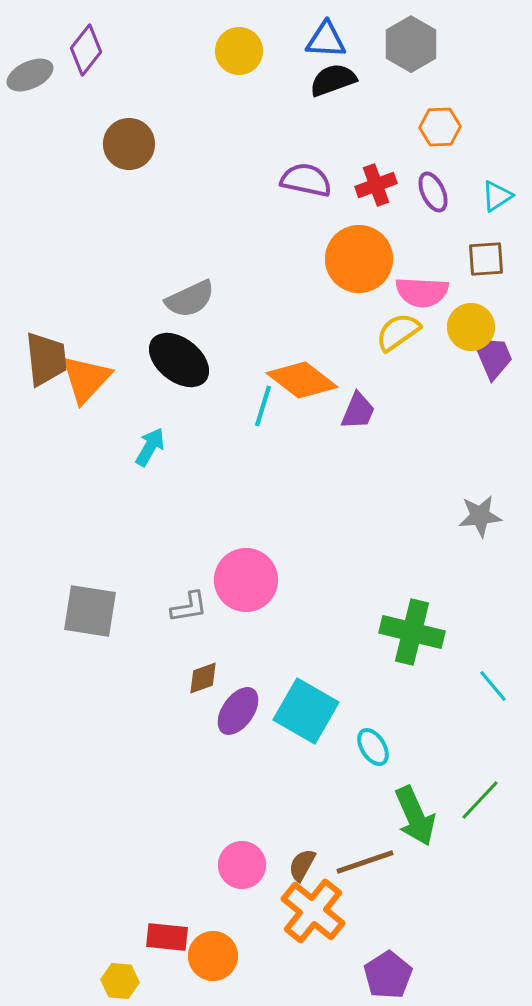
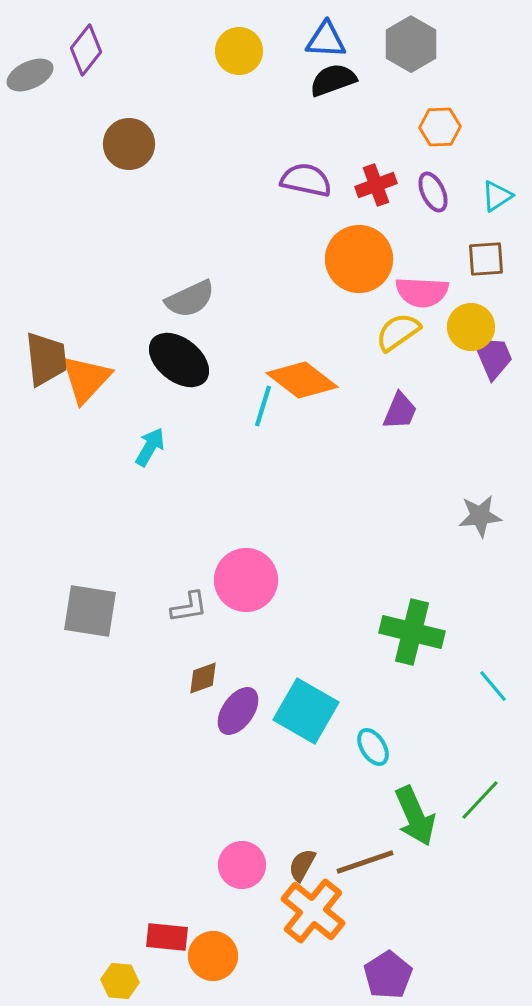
purple trapezoid at (358, 411): moved 42 px right
